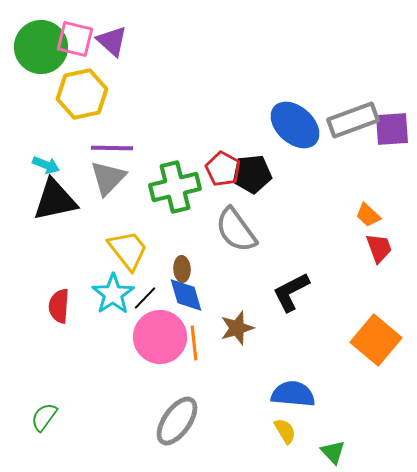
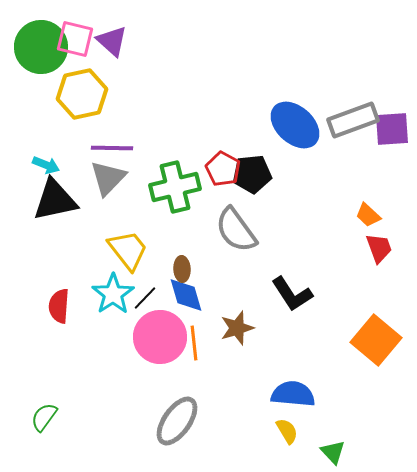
black L-shape: moved 1 px right, 2 px down; rotated 96 degrees counterclockwise
yellow semicircle: moved 2 px right
